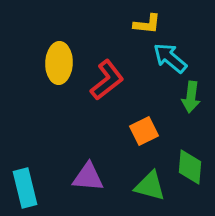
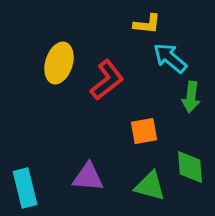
yellow ellipse: rotated 15 degrees clockwise
orange square: rotated 16 degrees clockwise
green diamond: rotated 9 degrees counterclockwise
